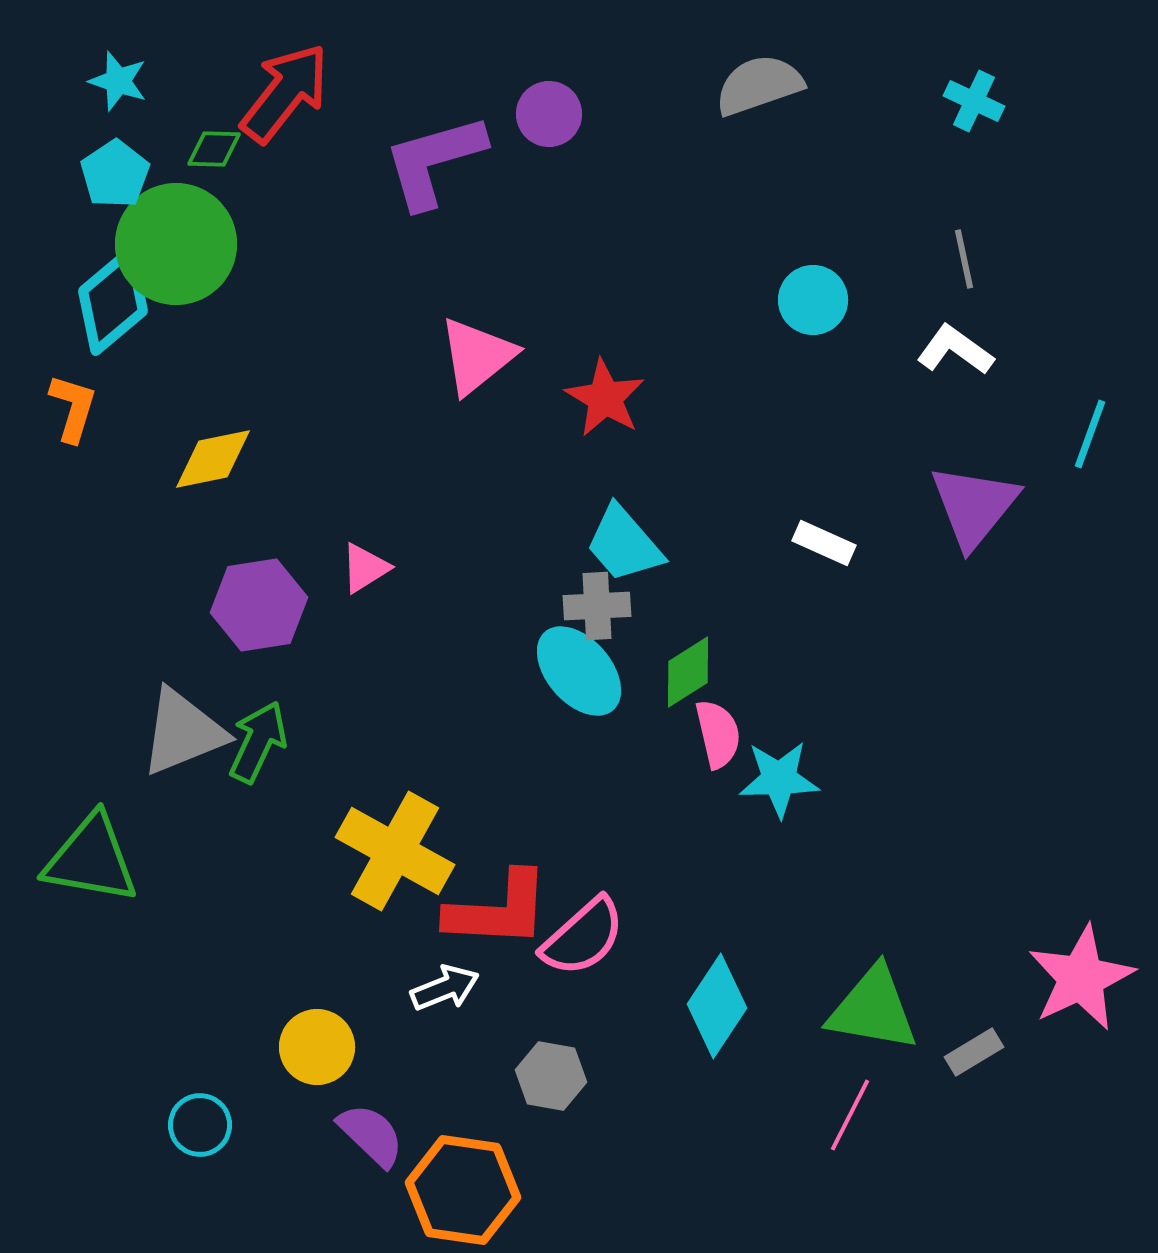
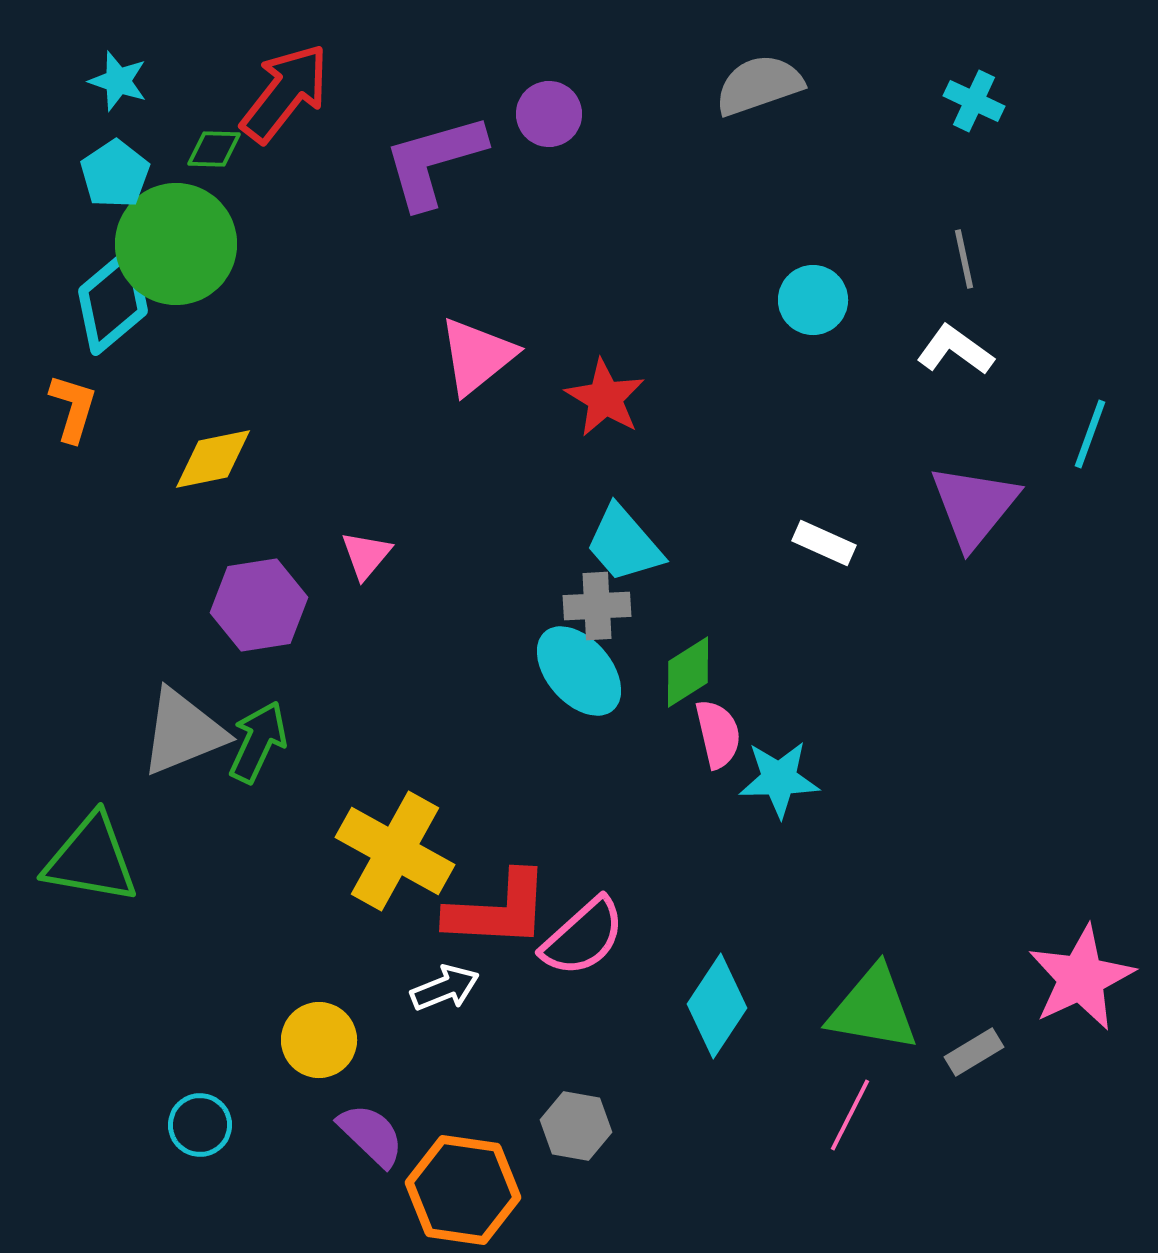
pink triangle at (365, 568): moved 1 px right, 13 px up; rotated 18 degrees counterclockwise
yellow circle at (317, 1047): moved 2 px right, 7 px up
gray hexagon at (551, 1076): moved 25 px right, 50 px down
